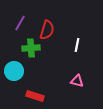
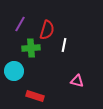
purple line: moved 1 px down
white line: moved 13 px left
